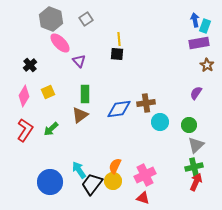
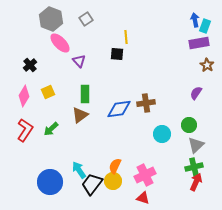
yellow line: moved 7 px right, 2 px up
cyan circle: moved 2 px right, 12 px down
